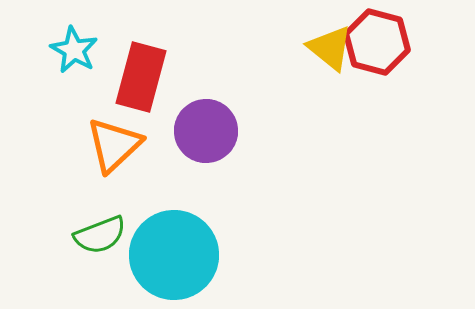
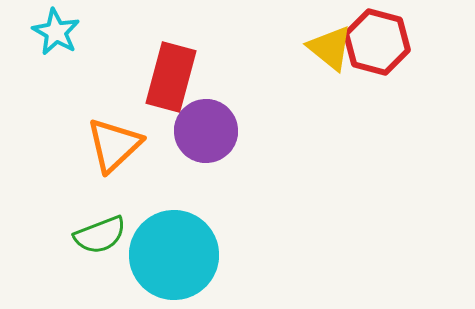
cyan star: moved 18 px left, 18 px up
red rectangle: moved 30 px right
